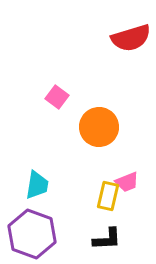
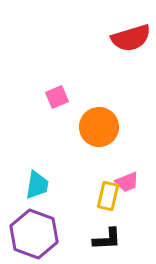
pink square: rotated 30 degrees clockwise
purple hexagon: moved 2 px right
